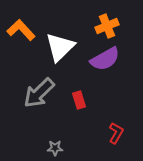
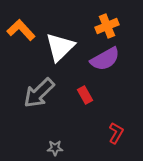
red rectangle: moved 6 px right, 5 px up; rotated 12 degrees counterclockwise
